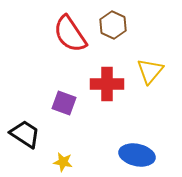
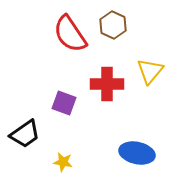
black trapezoid: rotated 112 degrees clockwise
blue ellipse: moved 2 px up
